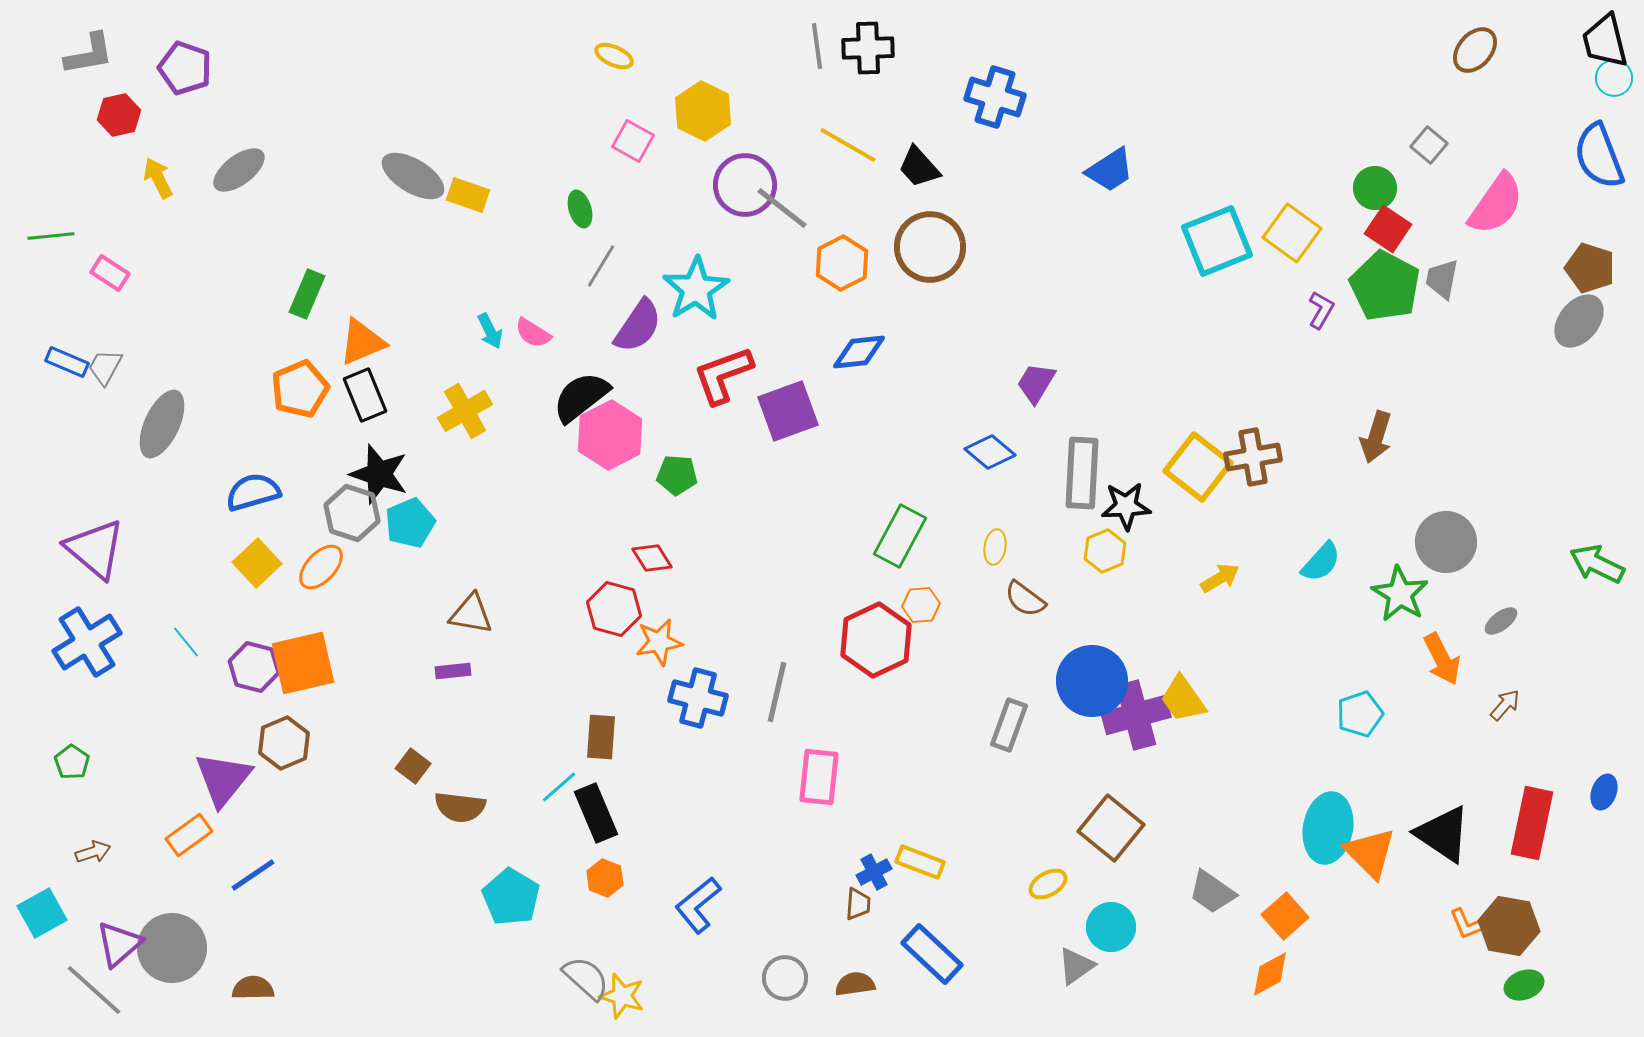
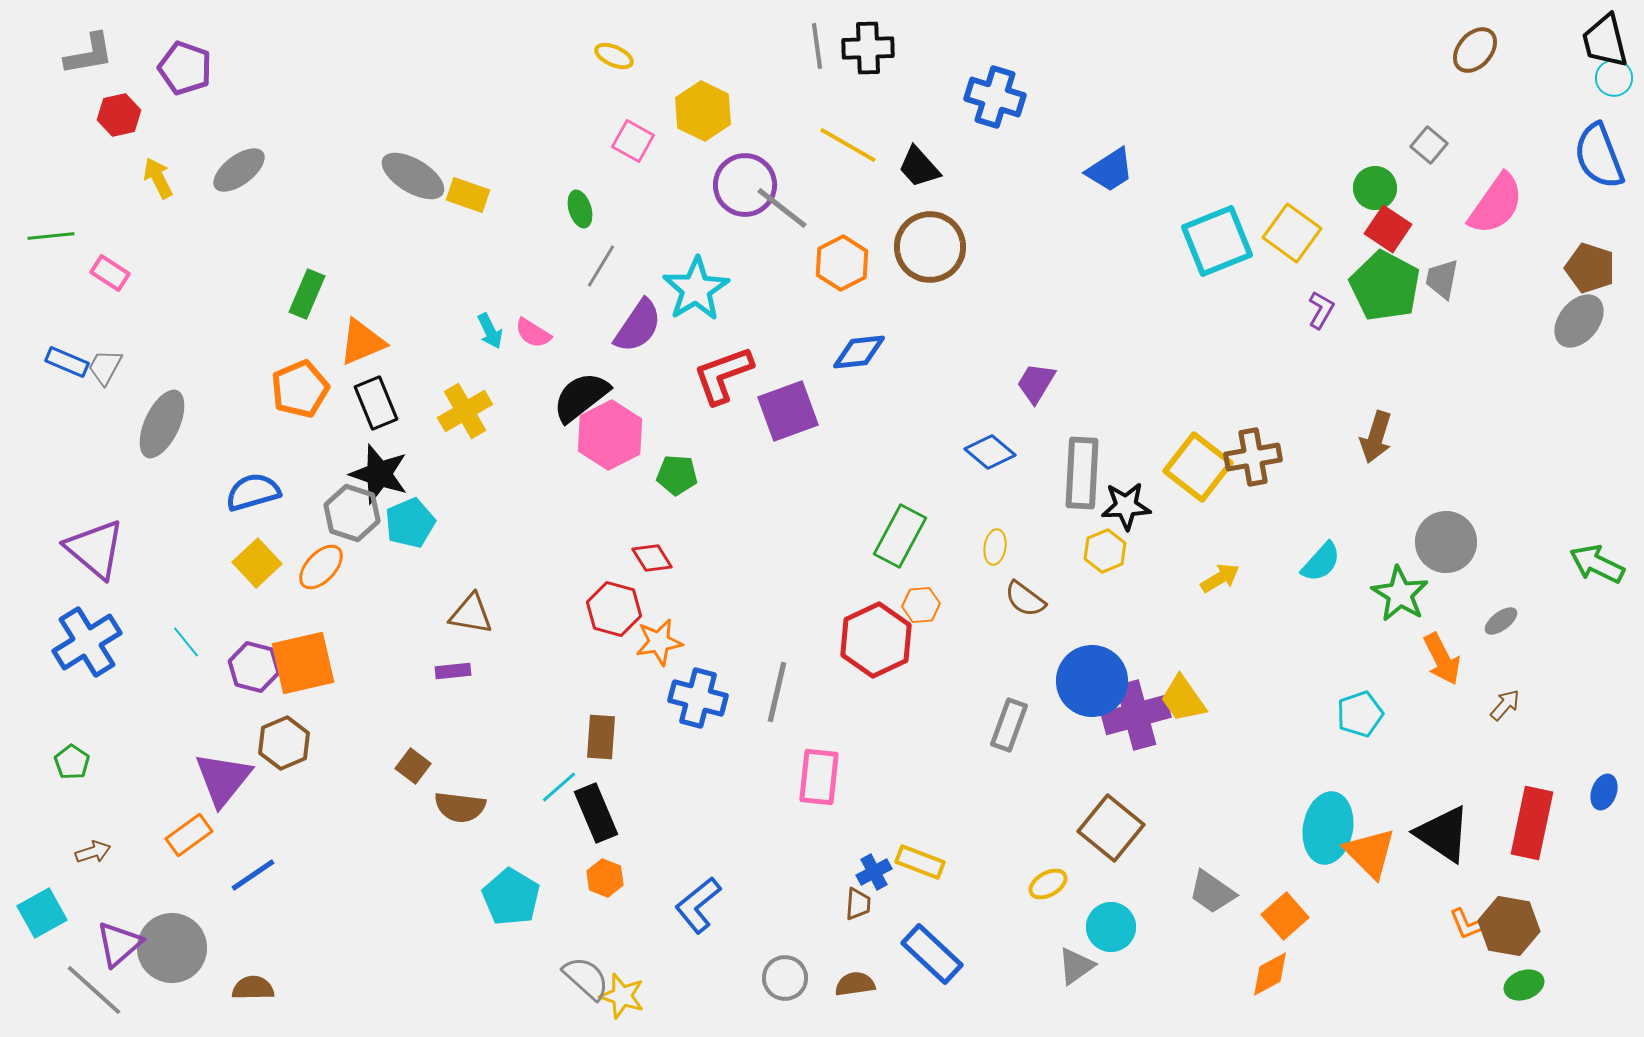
black rectangle at (365, 395): moved 11 px right, 8 px down
